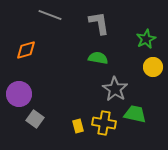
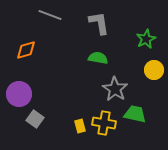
yellow circle: moved 1 px right, 3 px down
yellow rectangle: moved 2 px right
